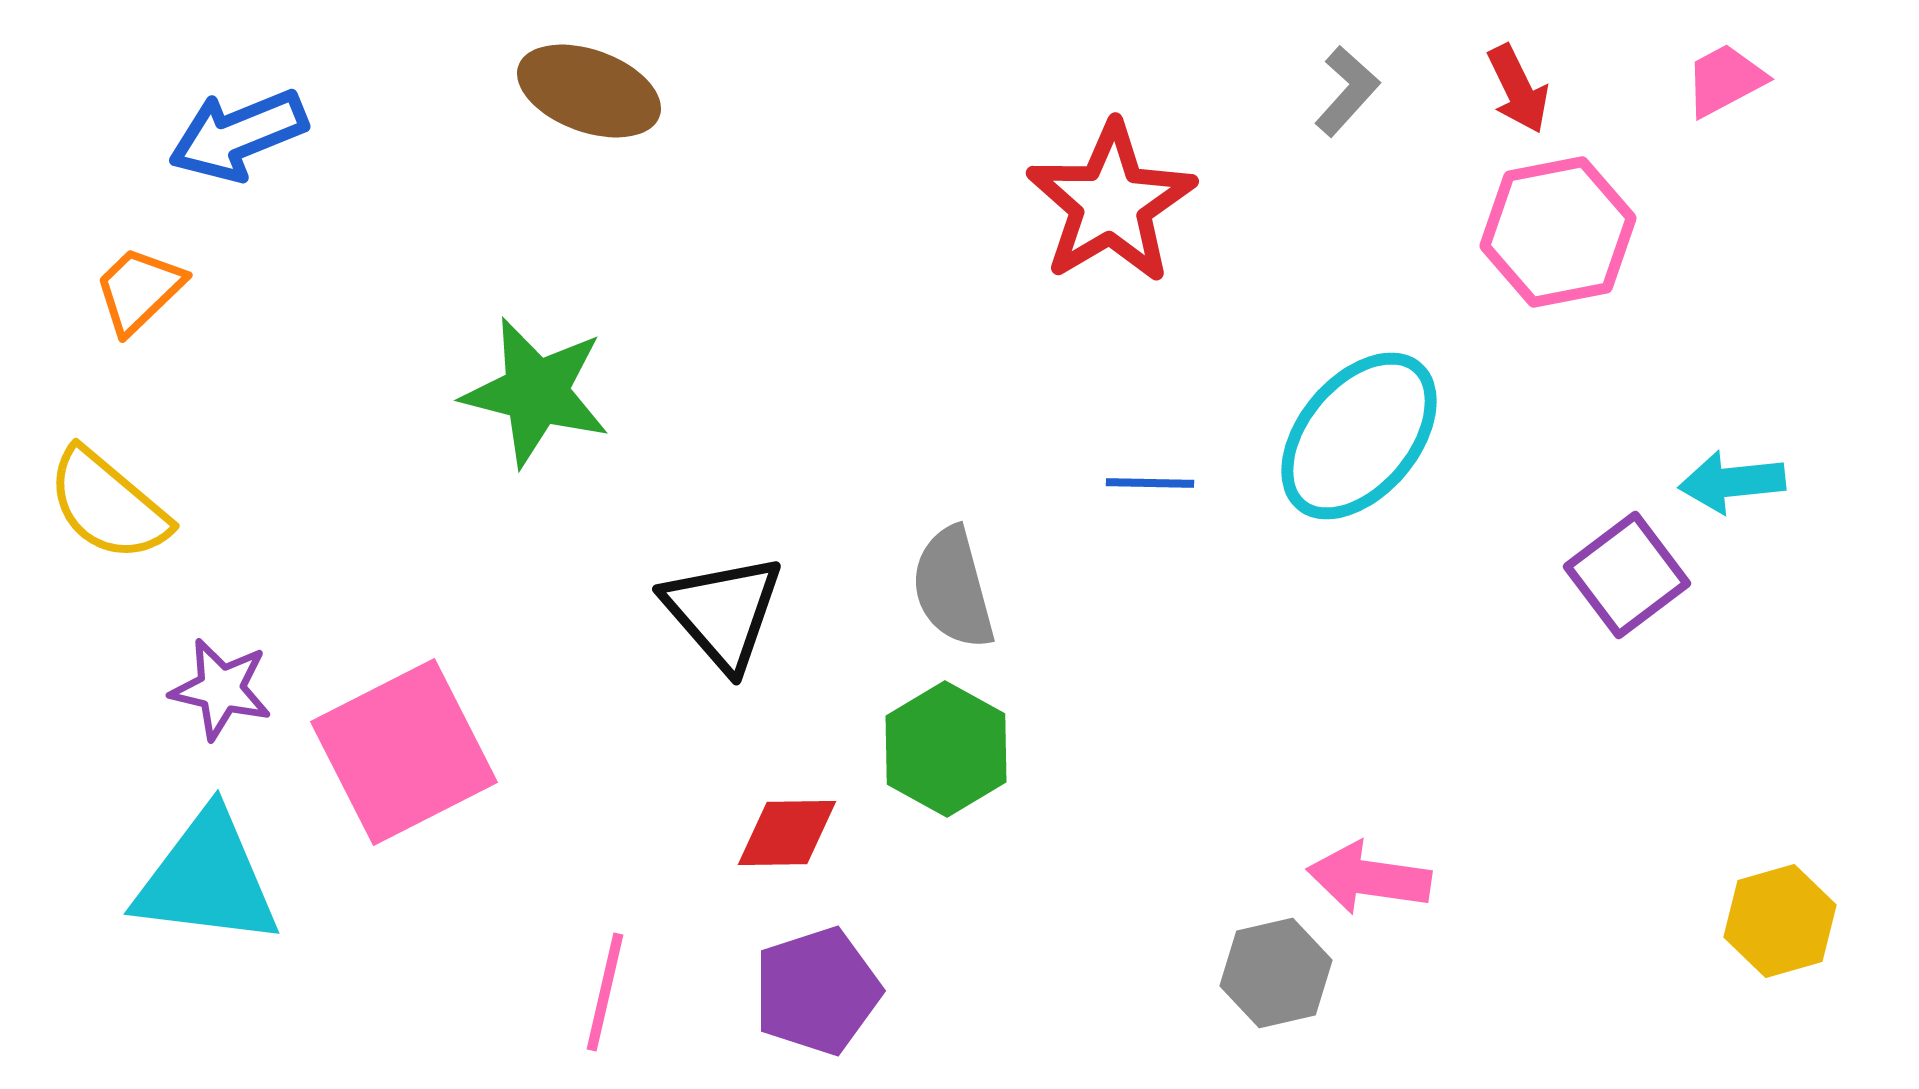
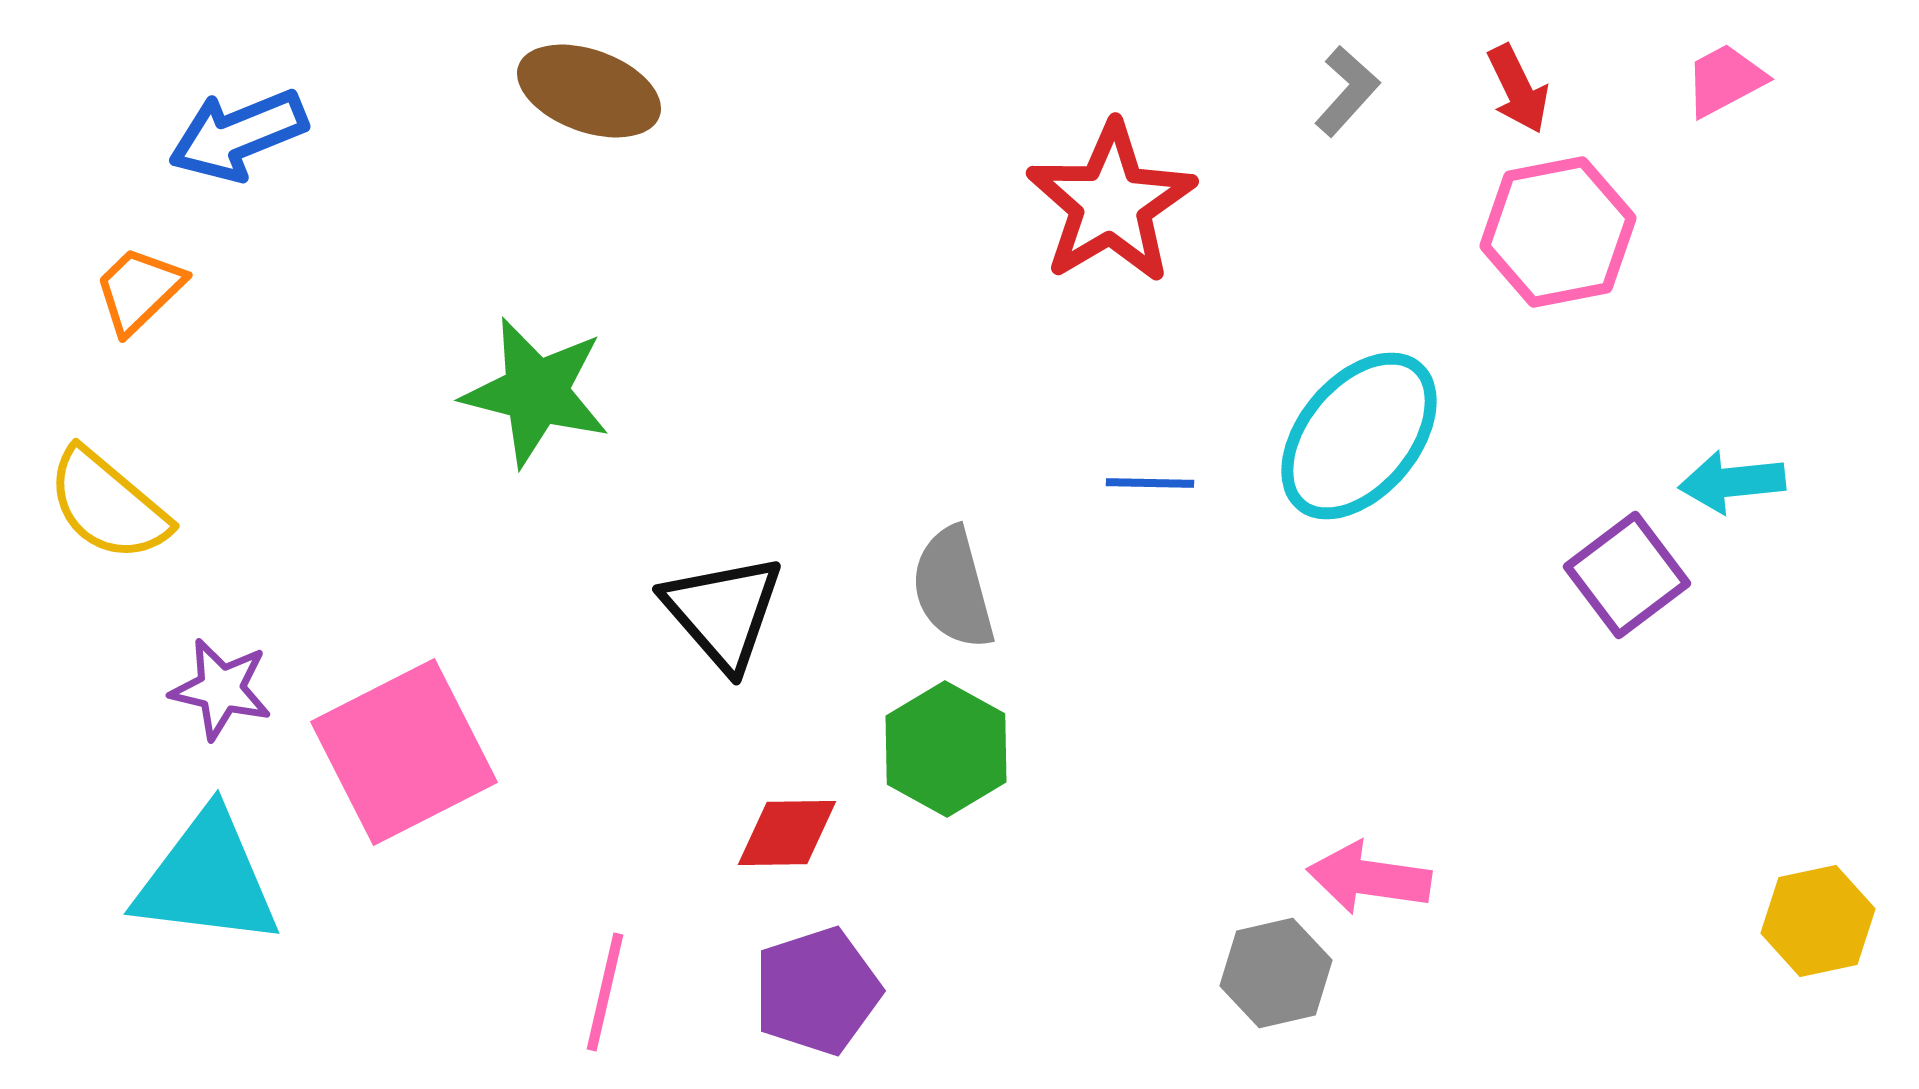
yellow hexagon: moved 38 px right; rotated 4 degrees clockwise
